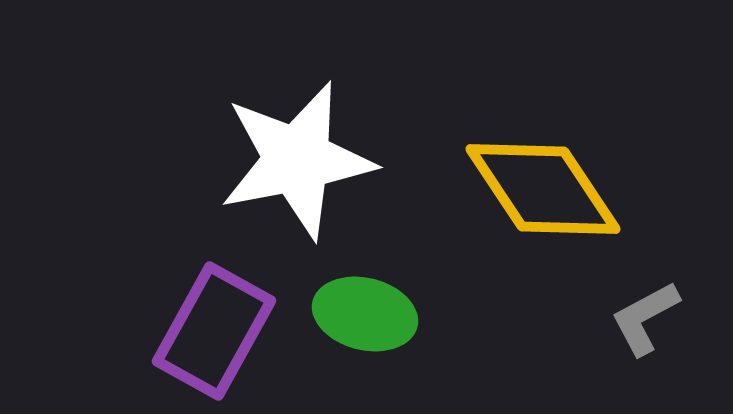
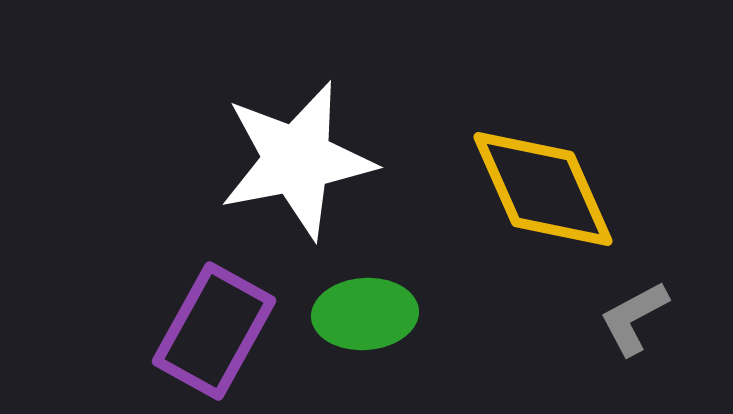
yellow diamond: rotated 10 degrees clockwise
green ellipse: rotated 18 degrees counterclockwise
gray L-shape: moved 11 px left
